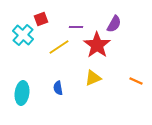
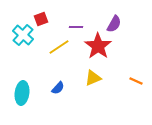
red star: moved 1 px right, 1 px down
blue semicircle: rotated 128 degrees counterclockwise
